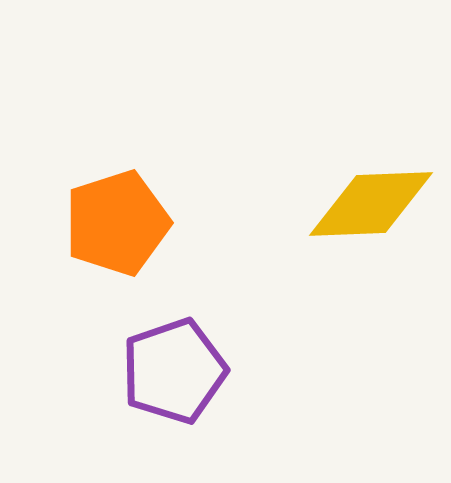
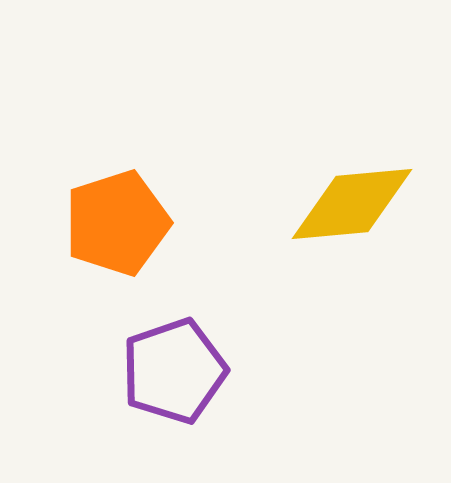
yellow diamond: moved 19 px left; rotated 3 degrees counterclockwise
